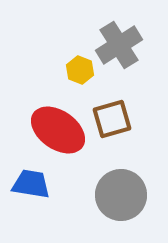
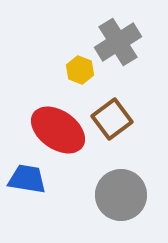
gray cross: moved 1 px left, 3 px up
brown square: rotated 21 degrees counterclockwise
blue trapezoid: moved 4 px left, 5 px up
